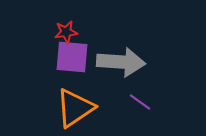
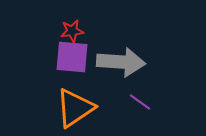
red star: moved 6 px right, 1 px up
